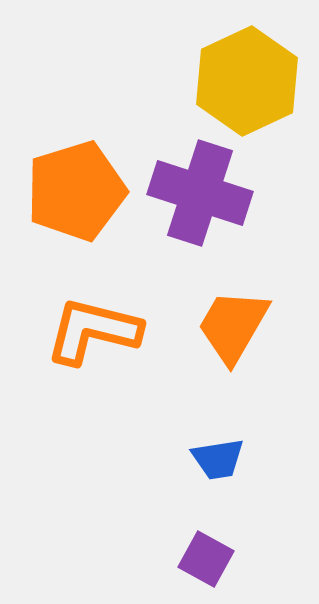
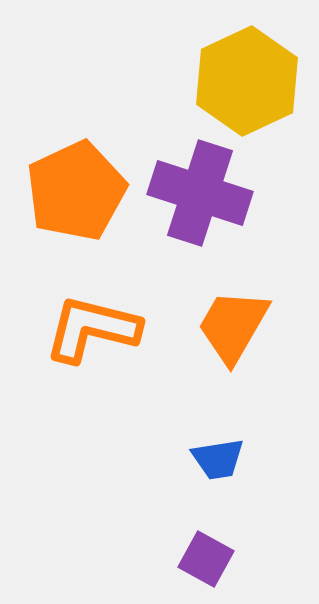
orange pentagon: rotated 8 degrees counterclockwise
orange L-shape: moved 1 px left, 2 px up
